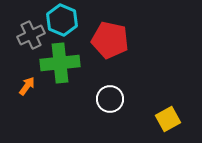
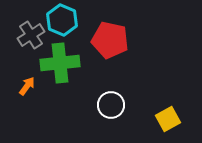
gray cross: rotated 8 degrees counterclockwise
white circle: moved 1 px right, 6 px down
